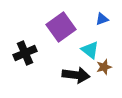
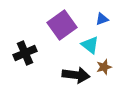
purple square: moved 1 px right, 2 px up
cyan triangle: moved 5 px up
